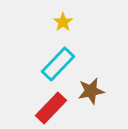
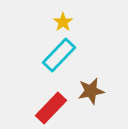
cyan rectangle: moved 1 px right, 9 px up
